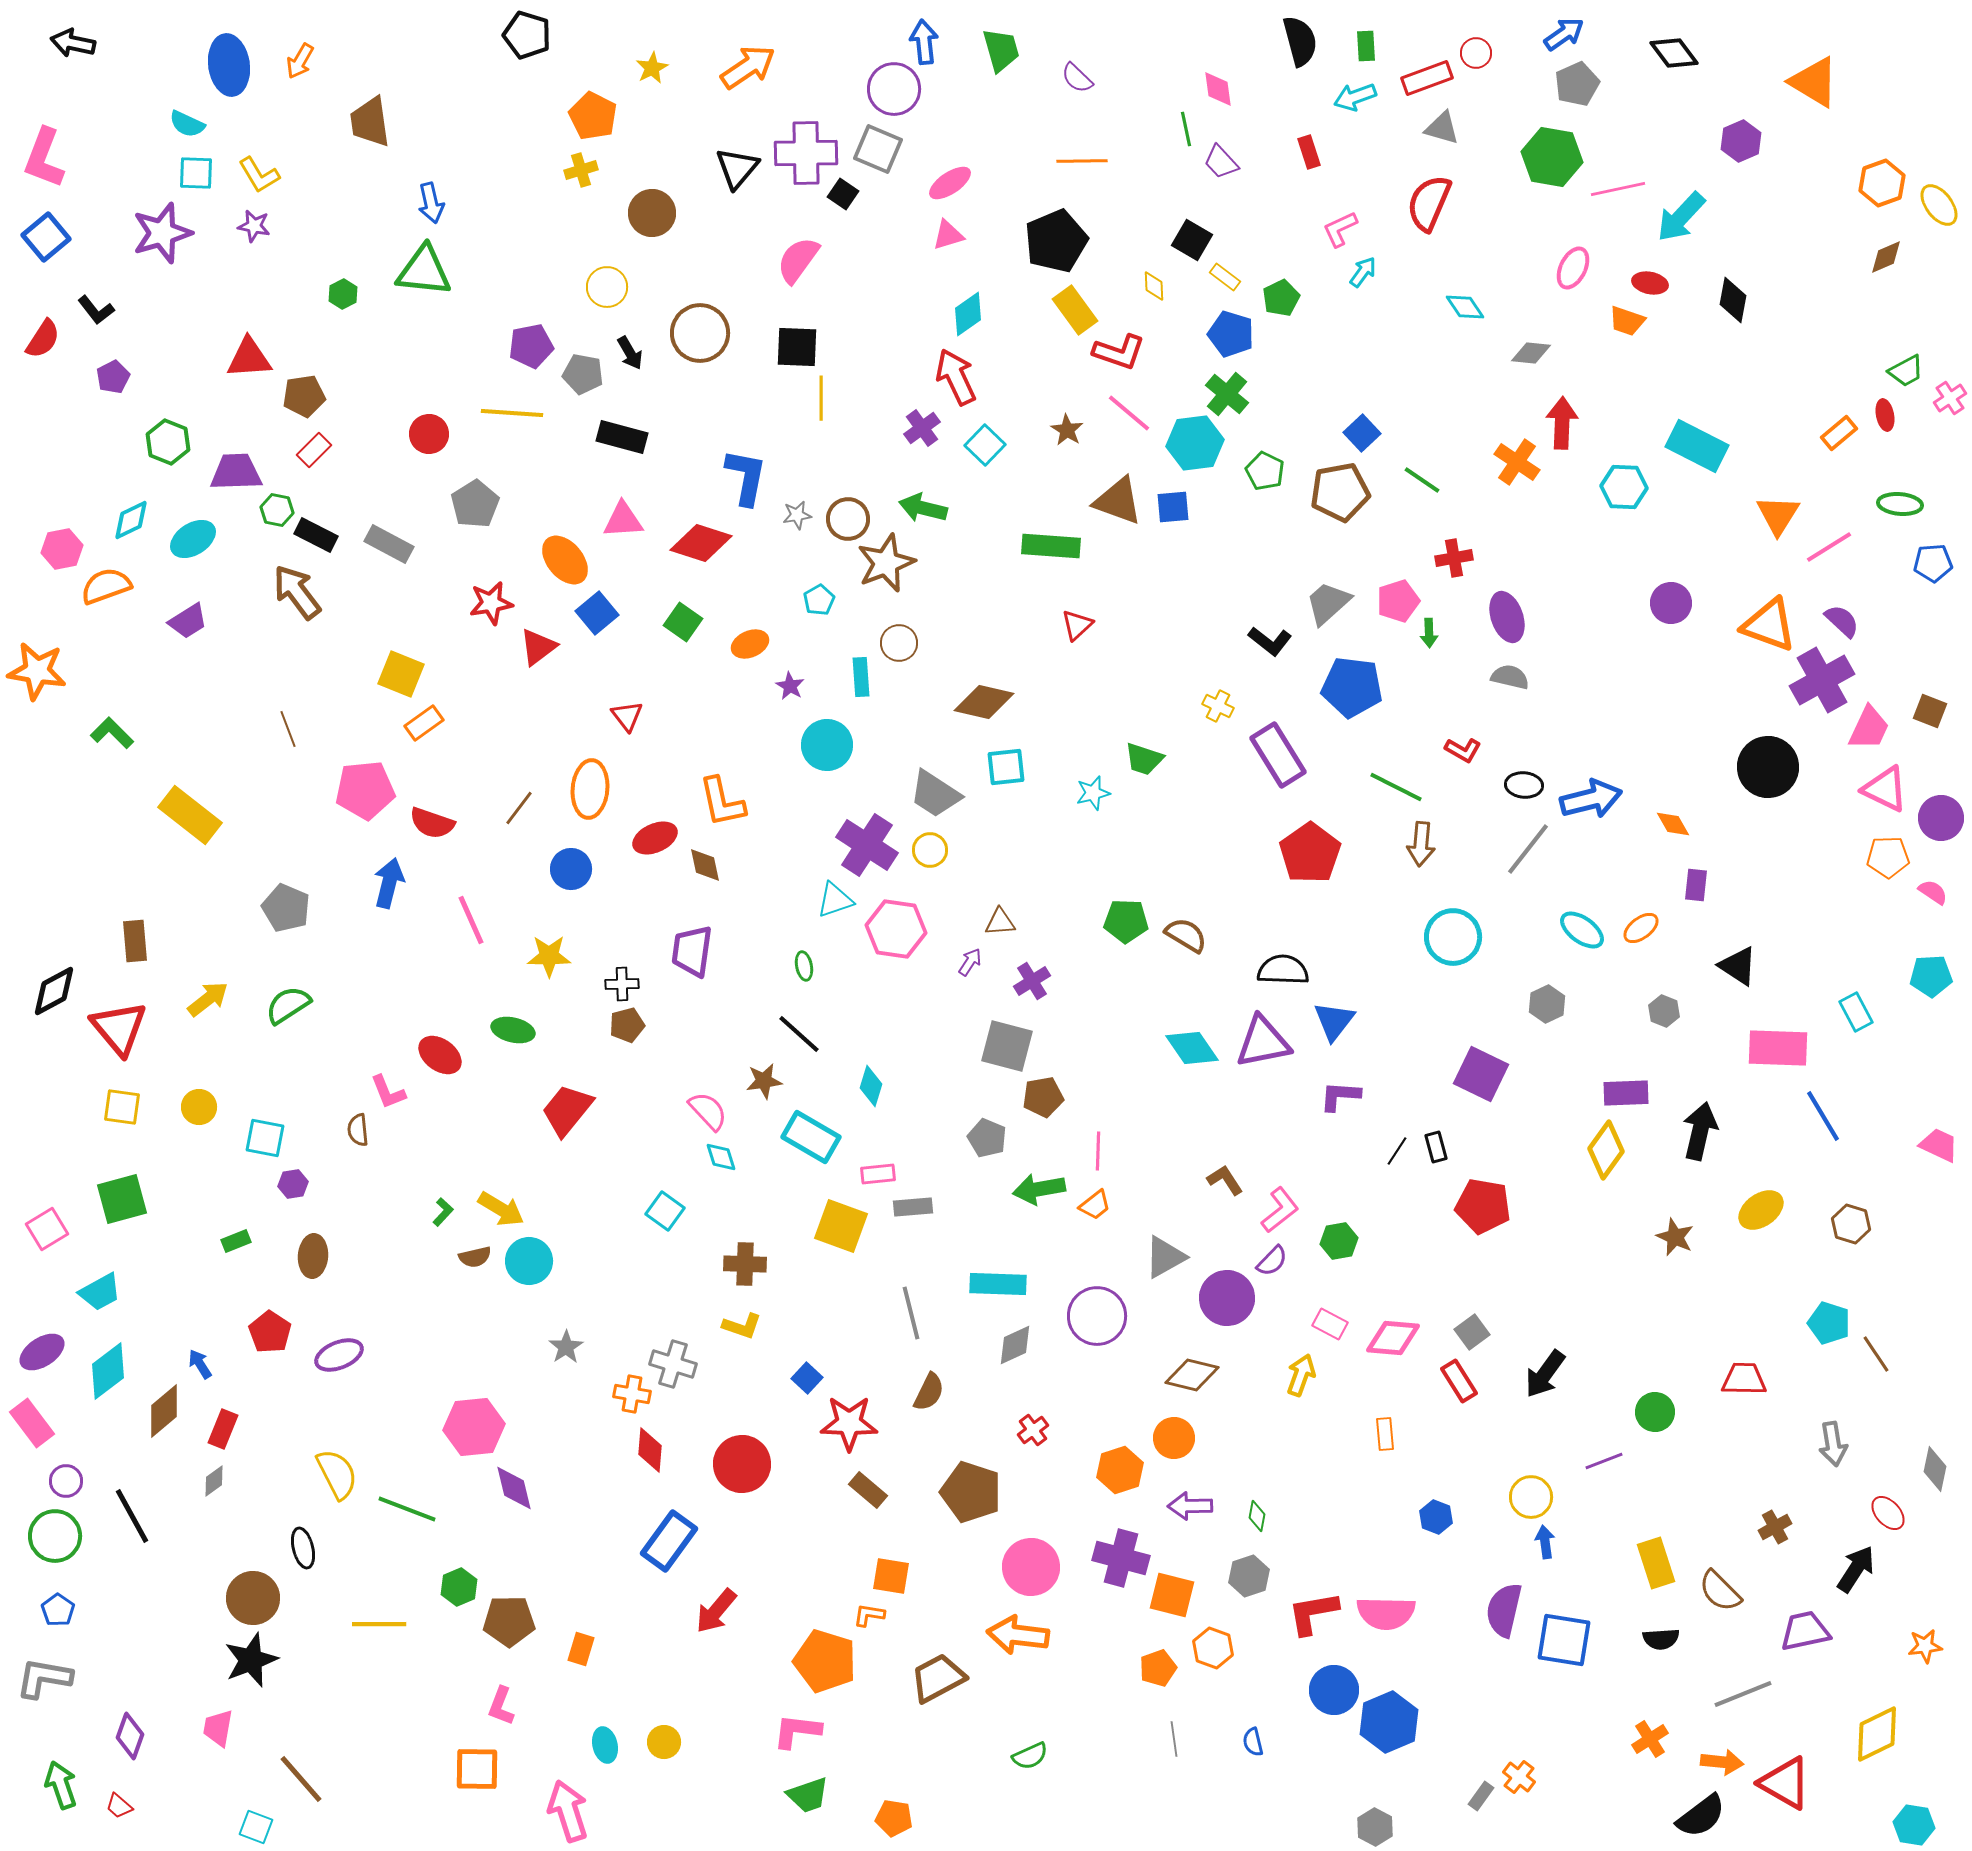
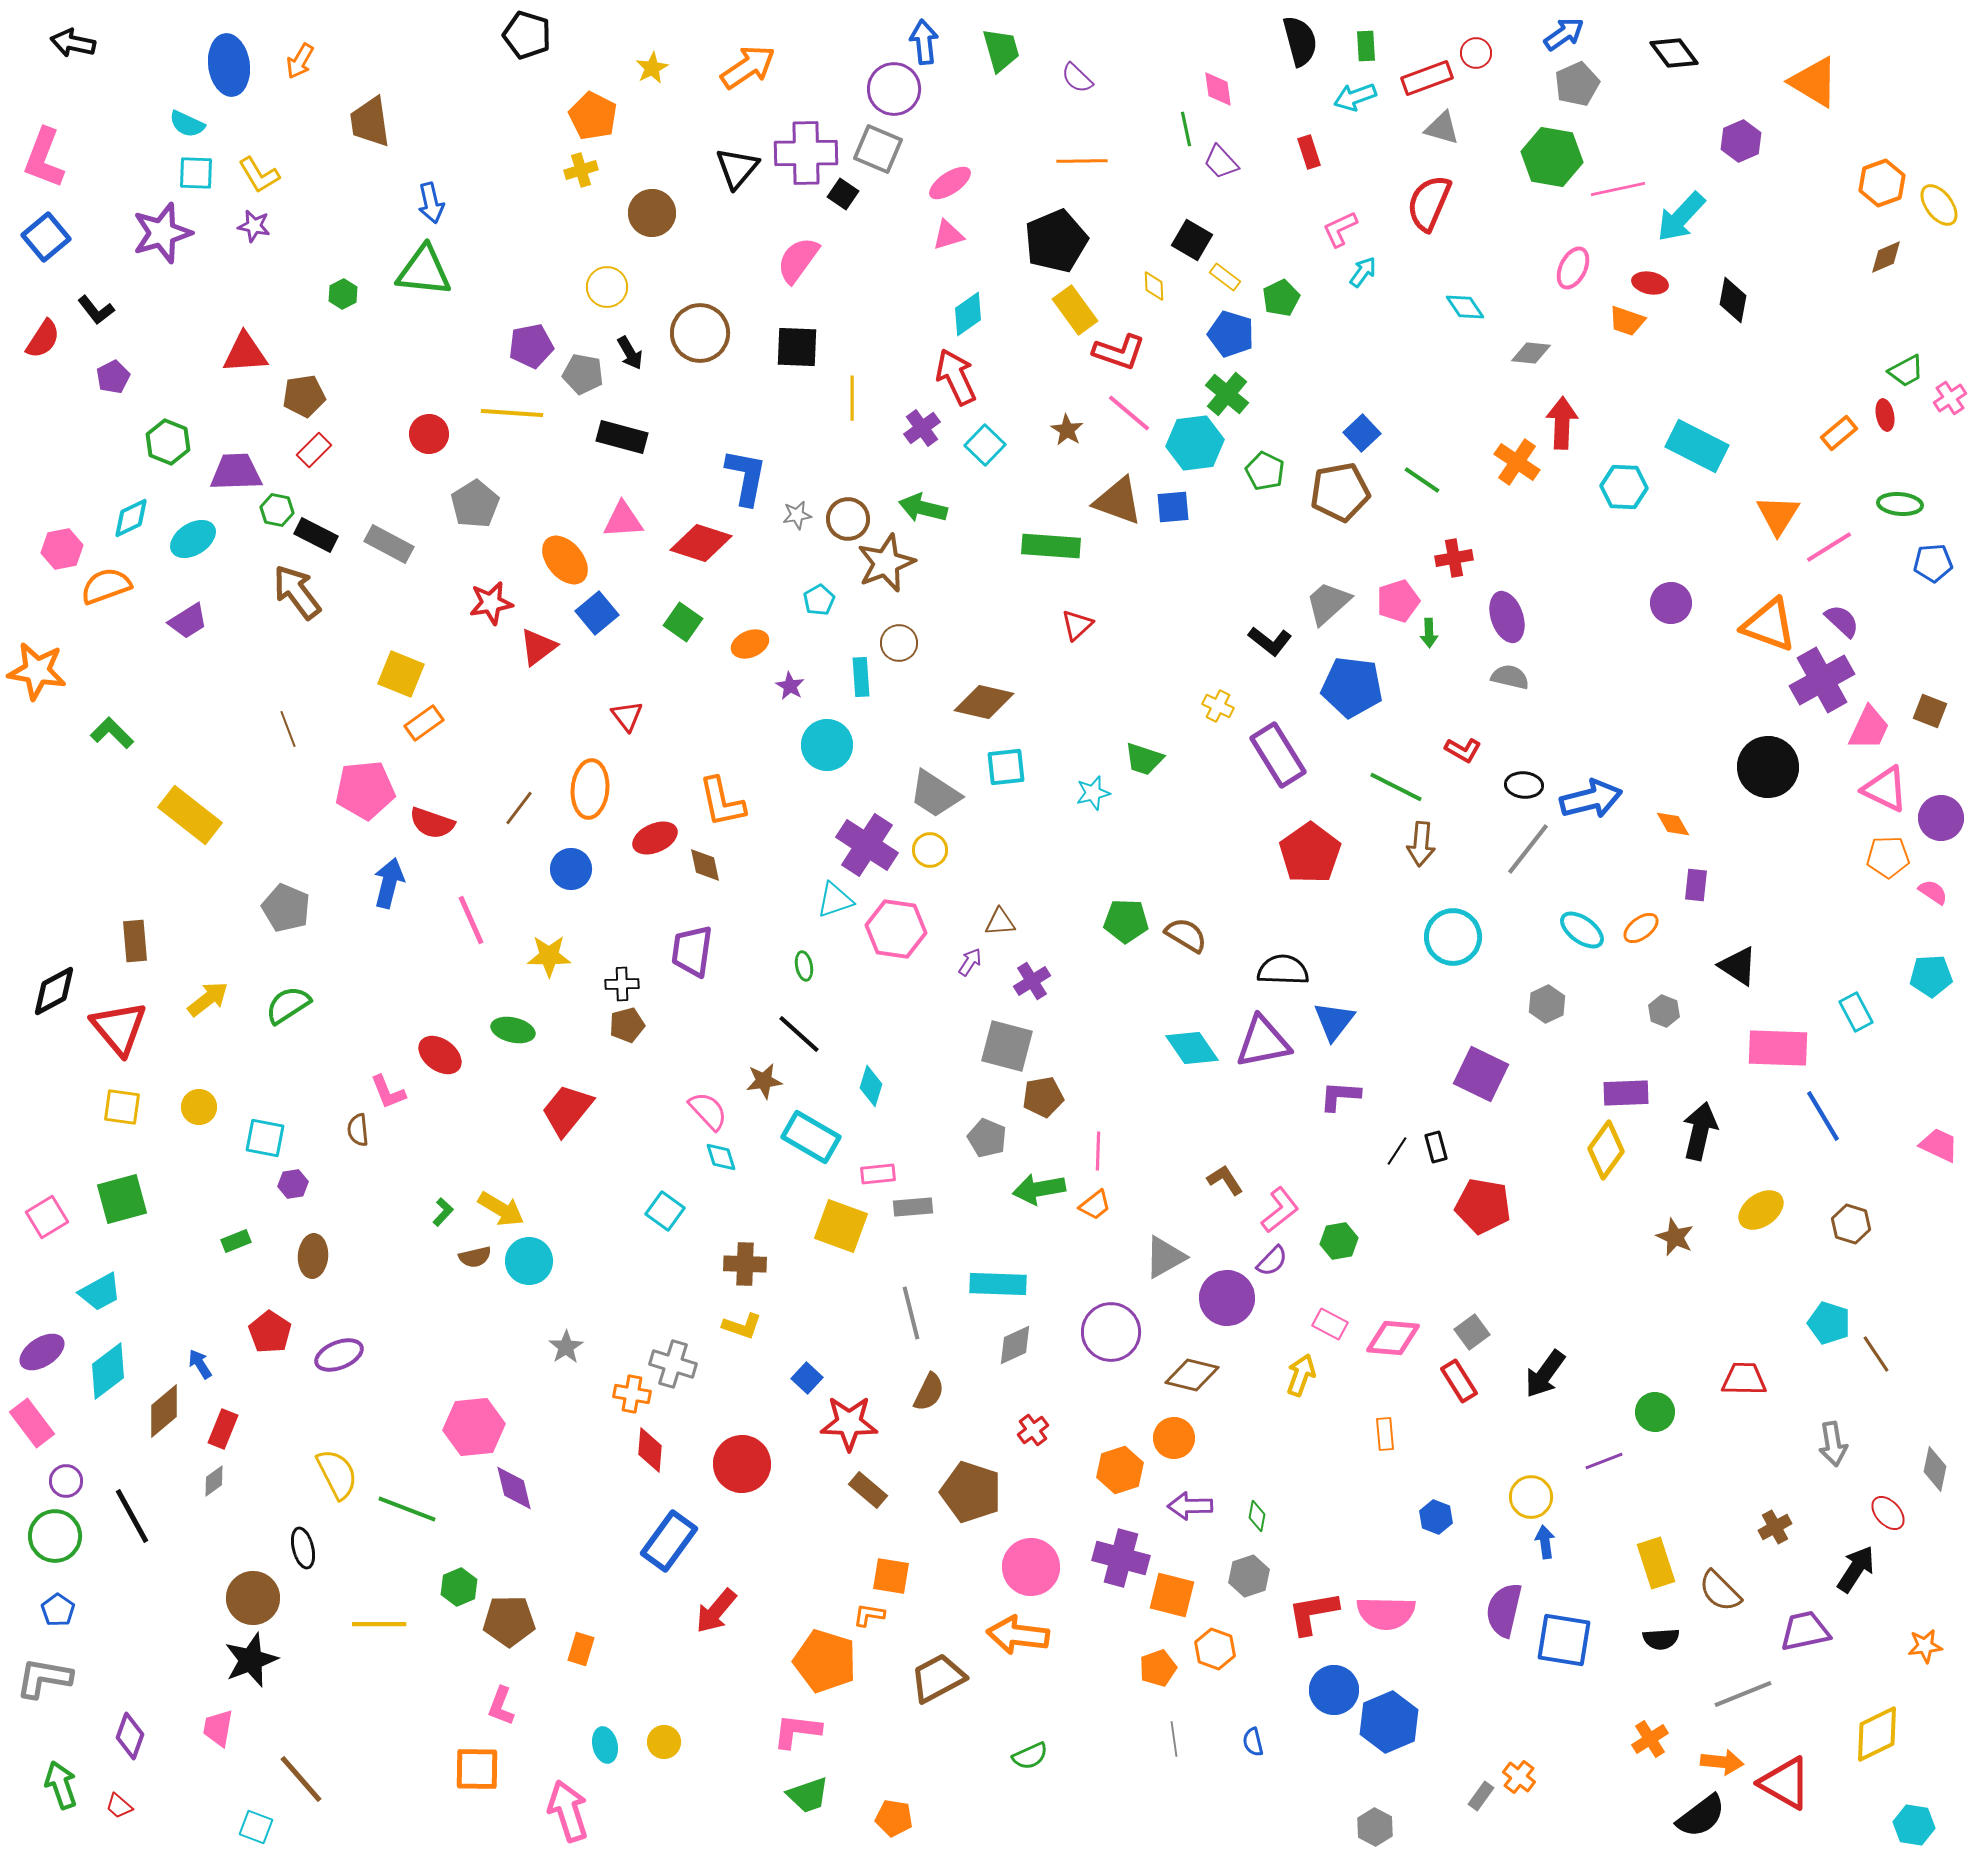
red triangle at (249, 358): moved 4 px left, 5 px up
yellow line at (821, 398): moved 31 px right
cyan diamond at (131, 520): moved 2 px up
pink square at (47, 1229): moved 12 px up
purple circle at (1097, 1316): moved 14 px right, 16 px down
orange hexagon at (1213, 1648): moved 2 px right, 1 px down
